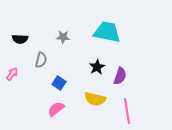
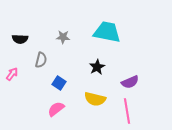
purple semicircle: moved 10 px right, 6 px down; rotated 48 degrees clockwise
